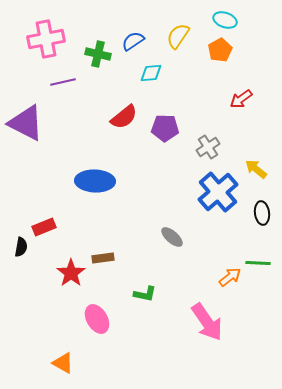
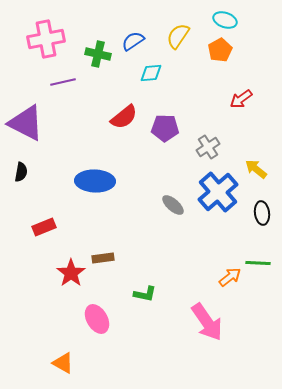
gray ellipse: moved 1 px right, 32 px up
black semicircle: moved 75 px up
